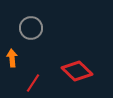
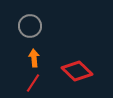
gray circle: moved 1 px left, 2 px up
orange arrow: moved 22 px right
